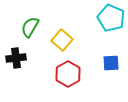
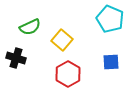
cyan pentagon: moved 1 px left, 1 px down
green semicircle: rotated 145 degrees counterclockwise
black cross: rotated 24 degrees clockwise
blue square: moved 1 px up
